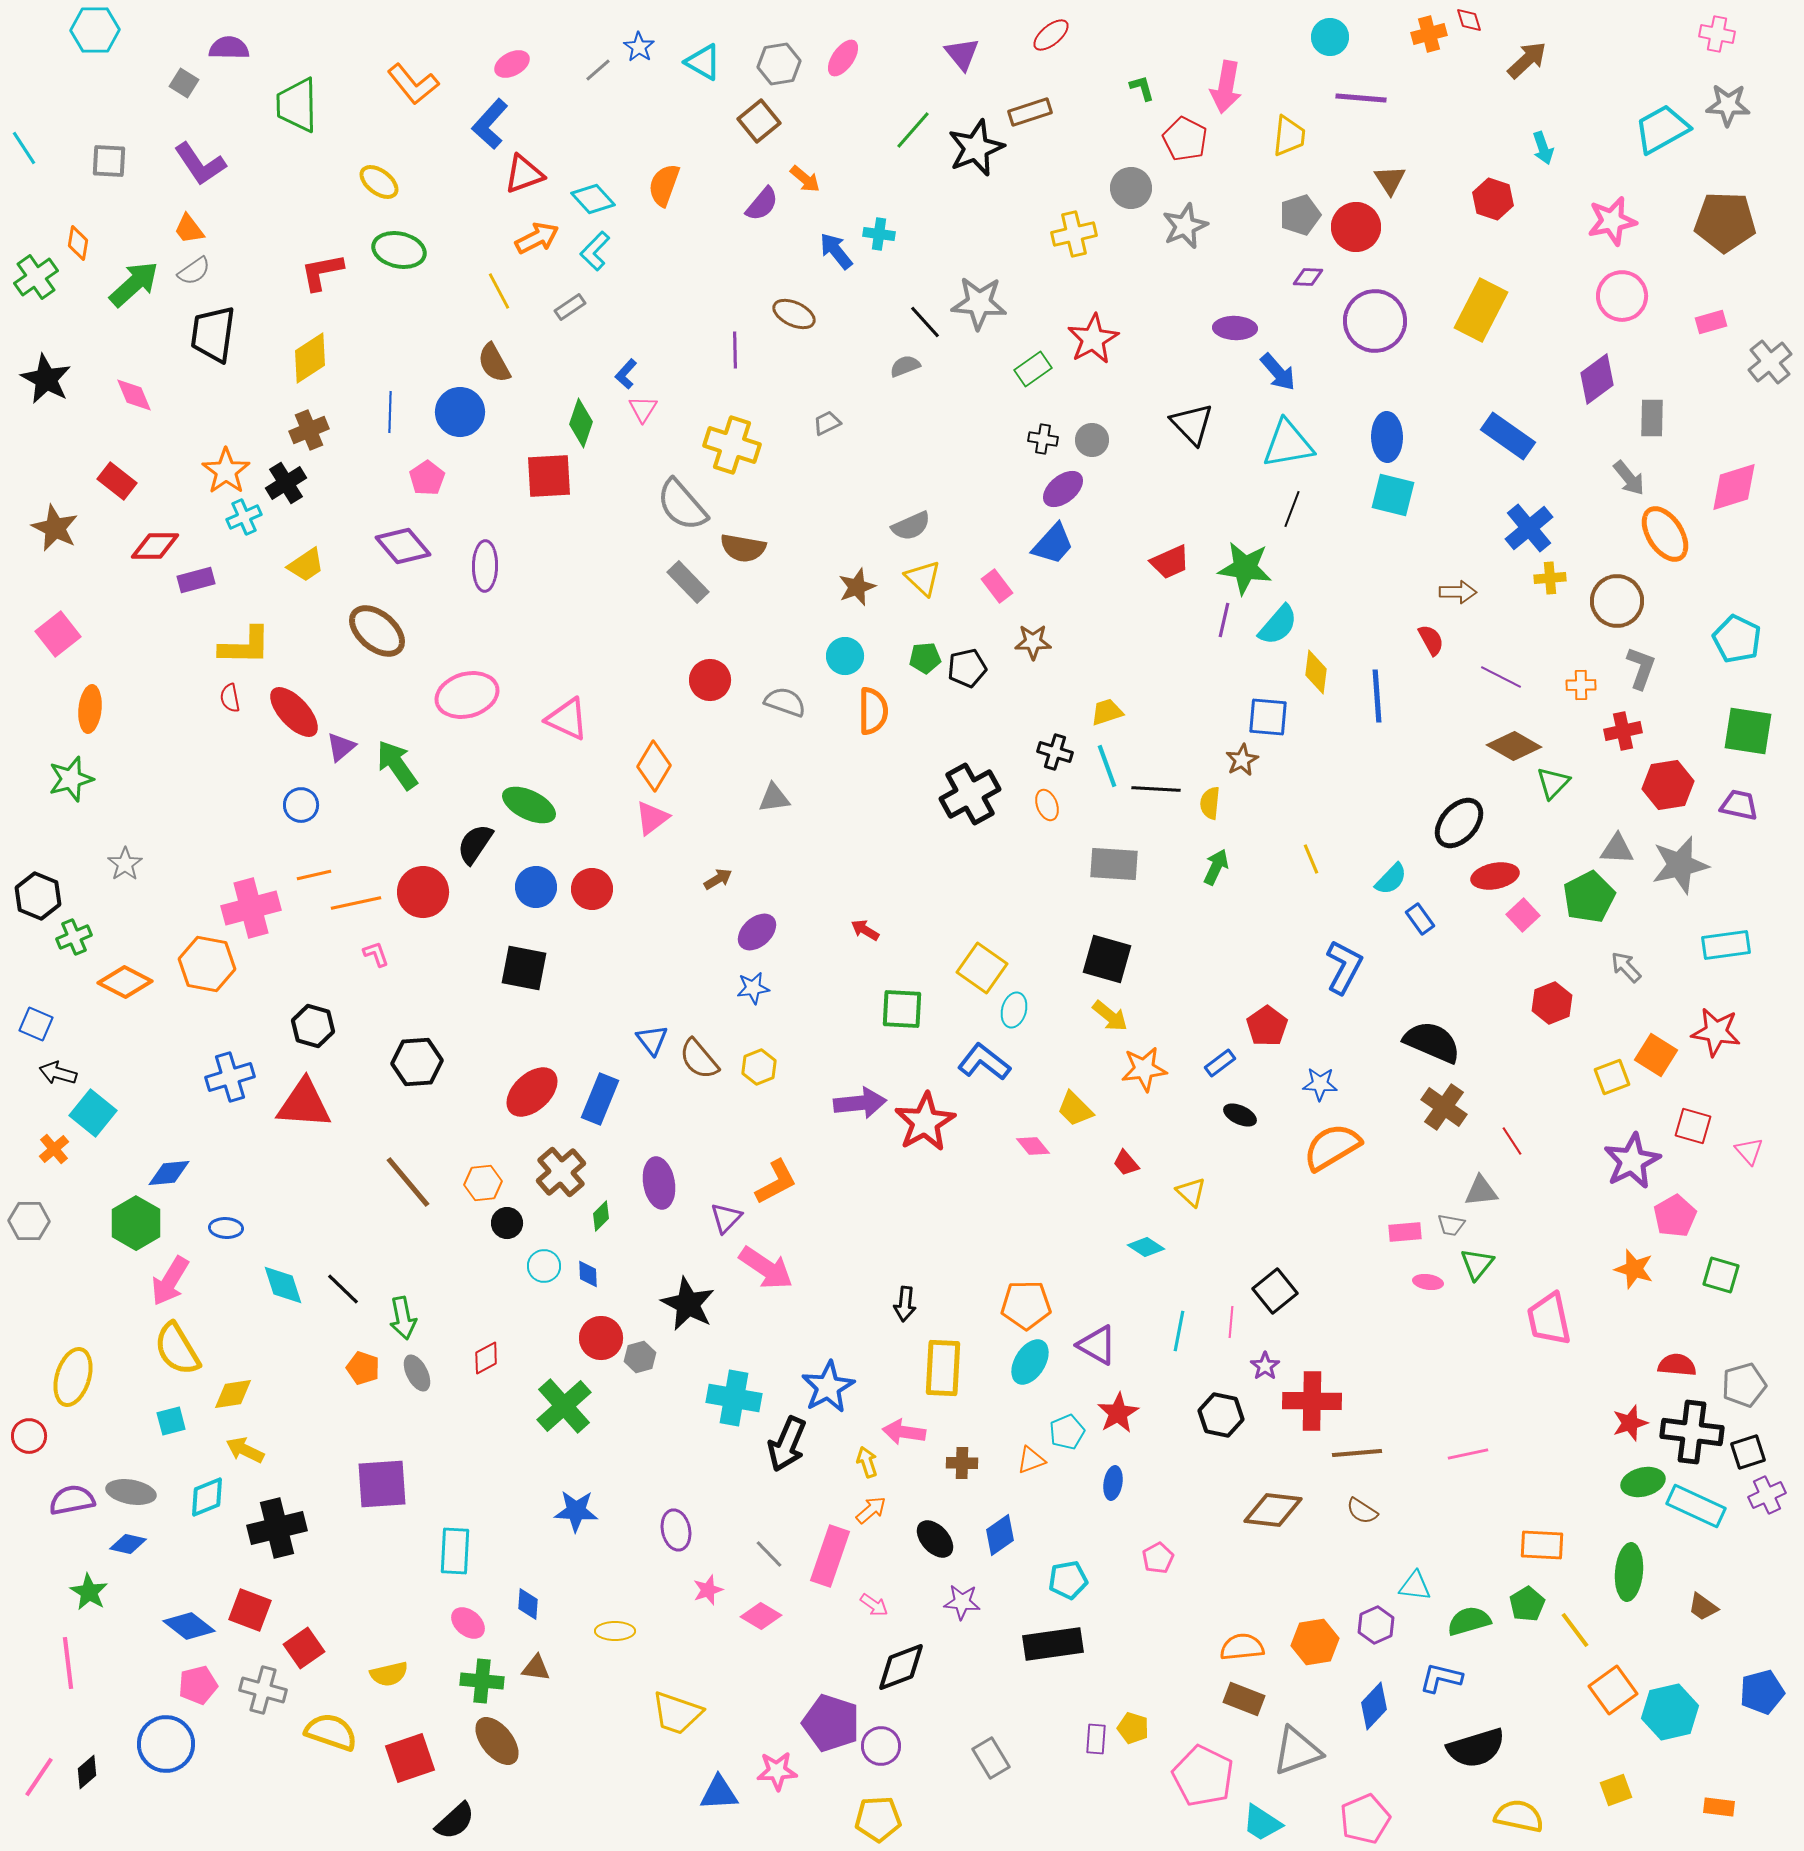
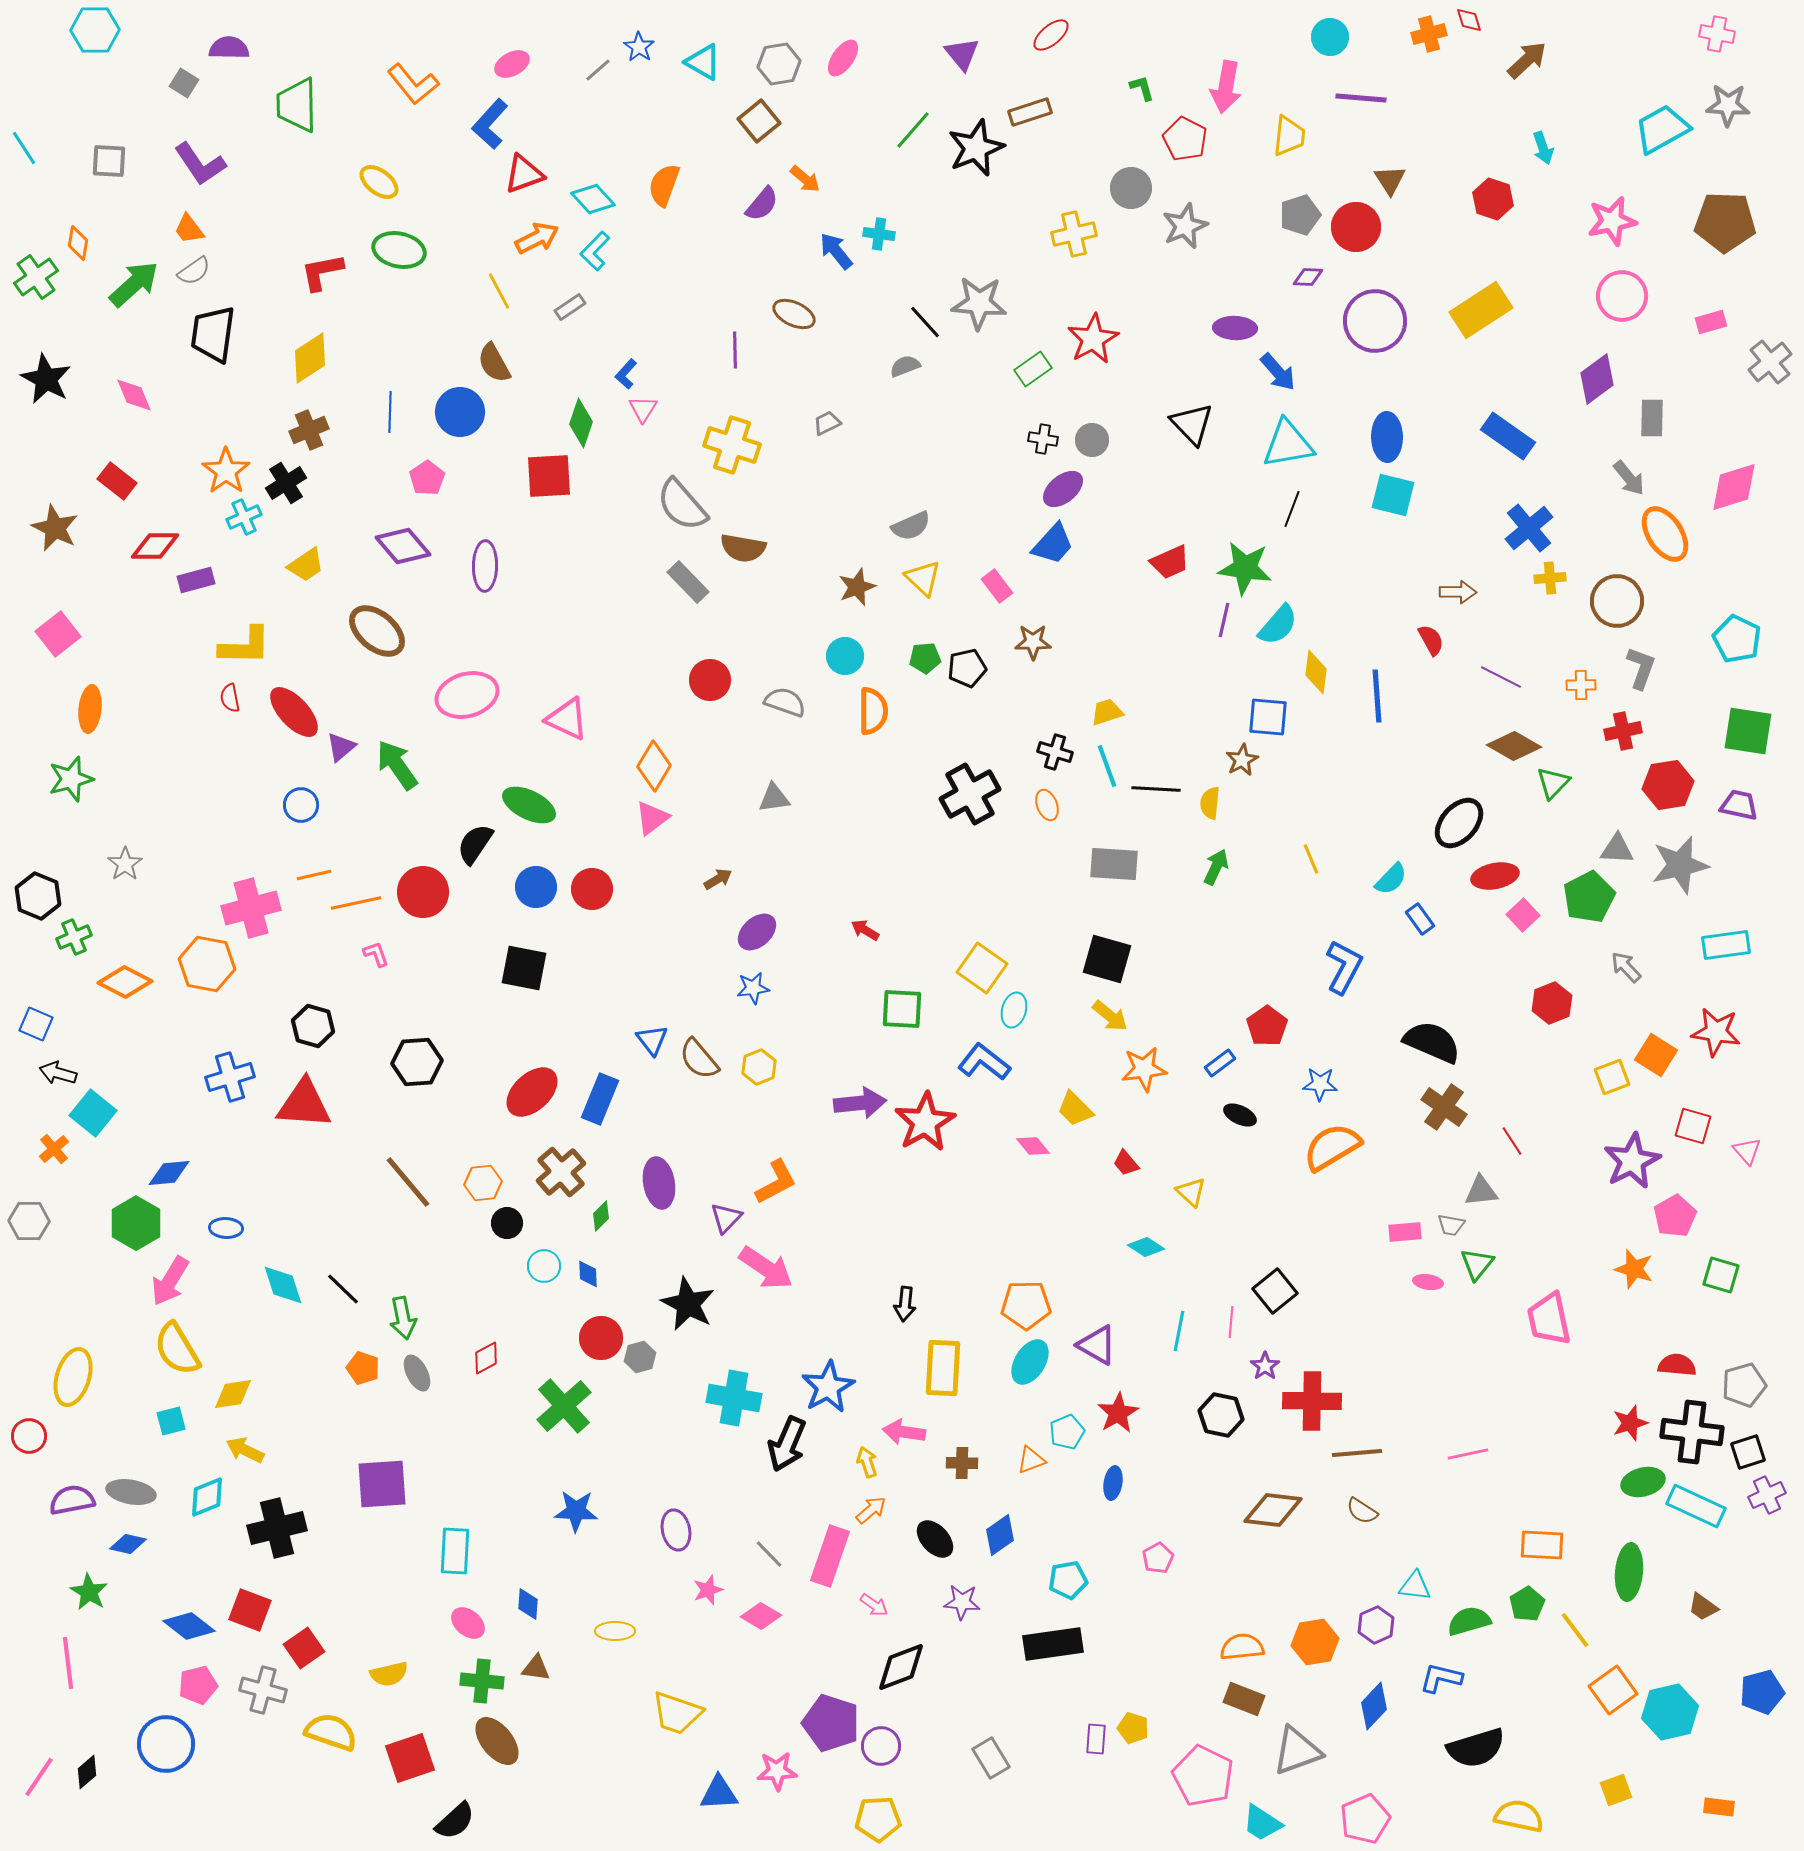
yellow rectangle at (1481, 310): rotated 30 degrees clockwise
pink triangle at (1749, 1151): moved 2 px left
